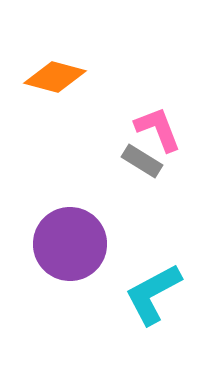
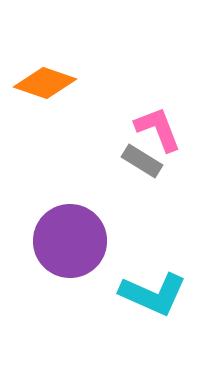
orange diamond: moved 10 px left, 6 px down; rotated 4 degrees clockwise
purple circle: moved 3 px up
cyan L-shape: rotated 128 degrees counterclockwise
